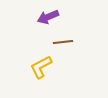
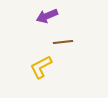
purple arrow: moved 1 px left, 1 px up
